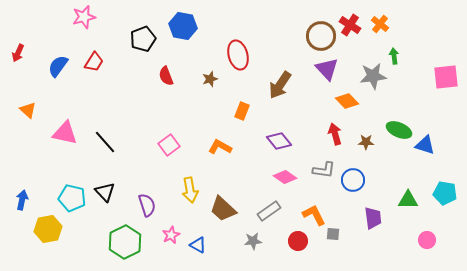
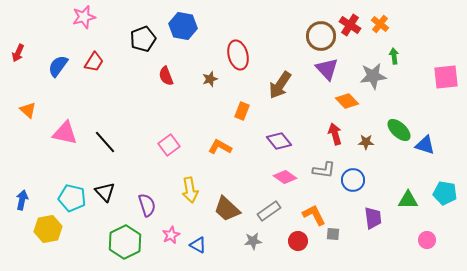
green ellipse at (399, 130): rotated 20 degrees clockwise
brown trapezoid at (223, 209): moved 4 px right
